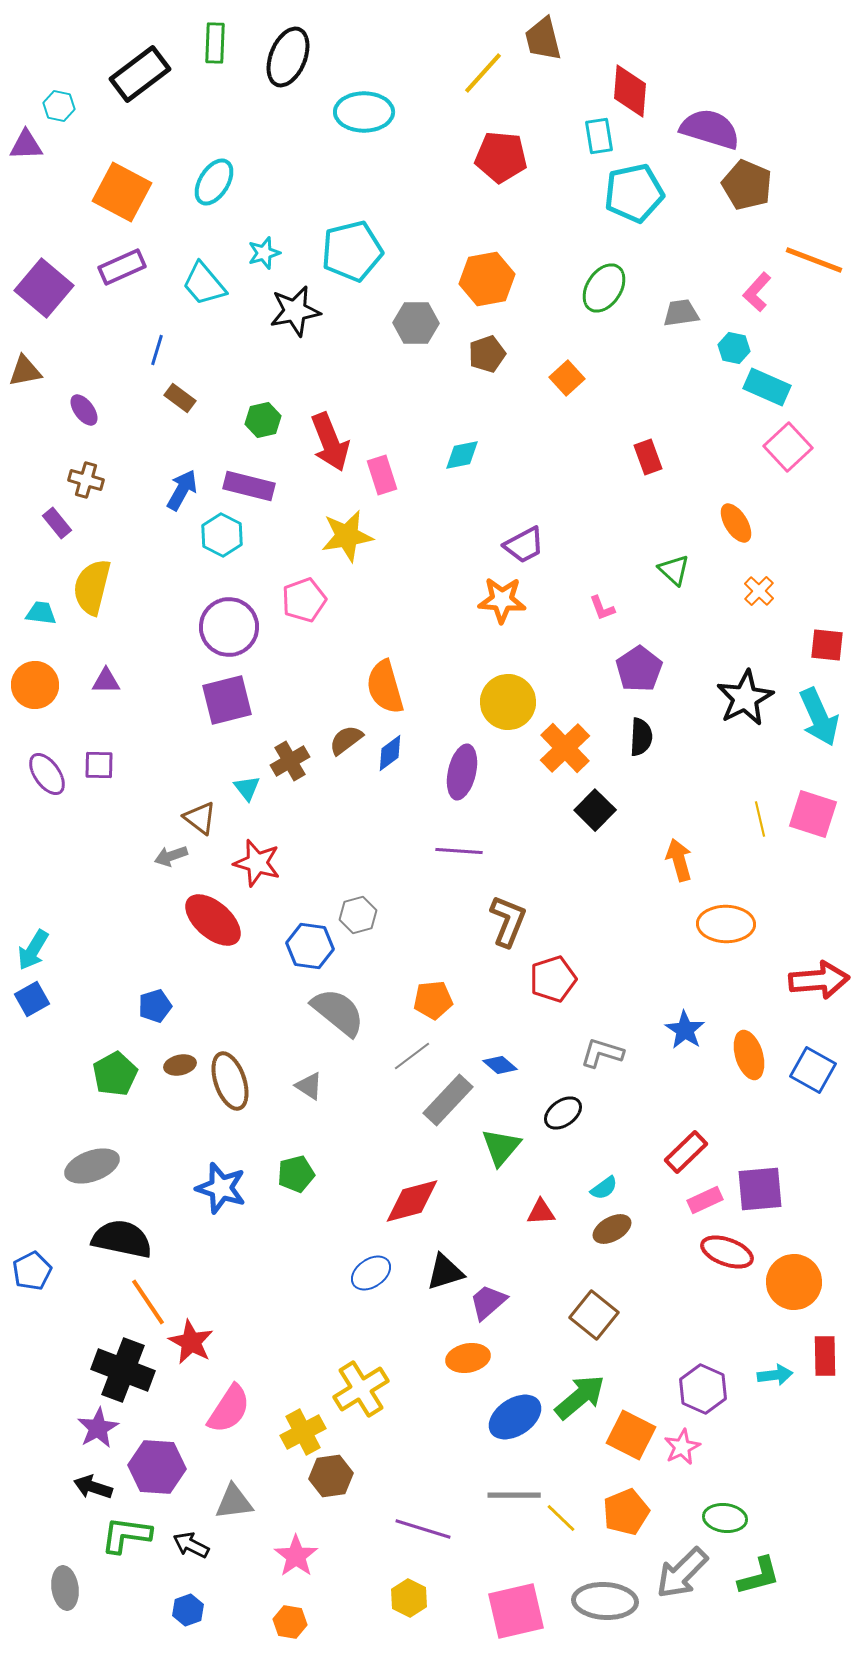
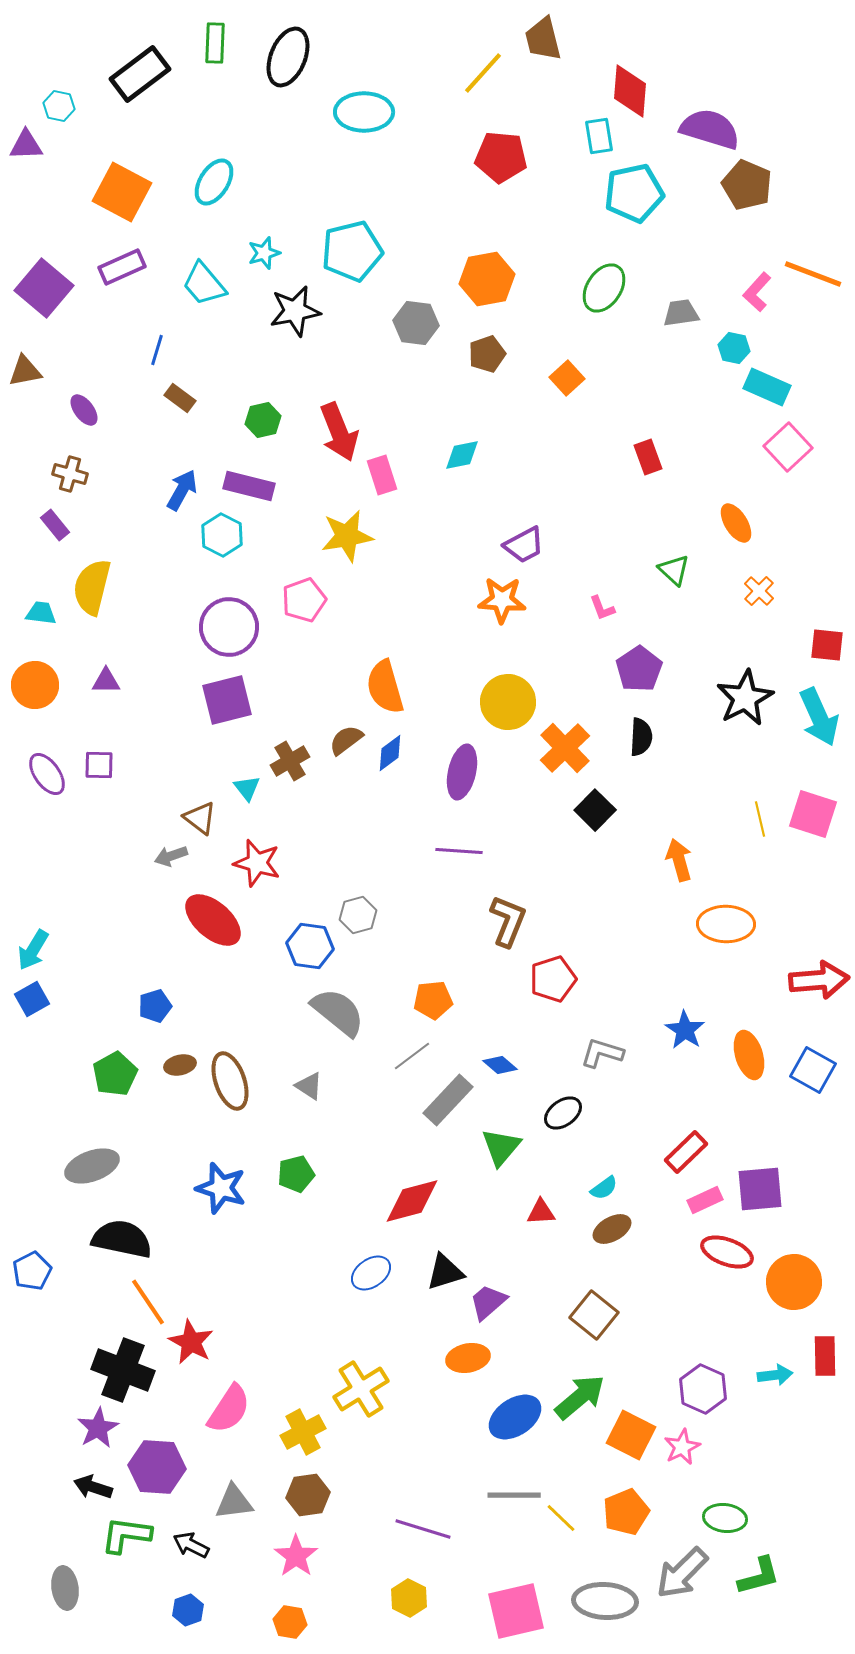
orange line at (814, 260): moved 1 px left, 14 px down
gray hexagon at (416, 323): rotated 6 degrees clockwise
red arrow at (330, 442): moved 9 px right, 10 px up
brown cross at (86, 480): moved 16 px left, 6 px up
purple rectangle at (57, 523): moved 2 px left, 2 px down
brown hexagon at (331, 1476): moved 23 px left, 19 px down
